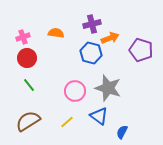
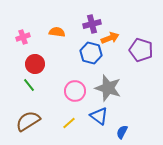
orange semicircle: moved 1 px right, 1 px up
red circle: moved 8 px right, 6 px down
yellow line: moved 2 px right, 1 px down
